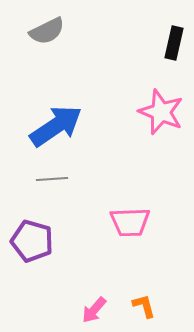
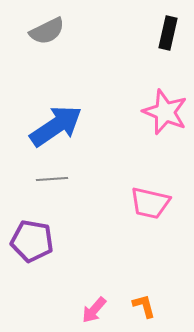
black rectangle: moved 6 px left, 10 px up
pink star: moved 4 px right
pink trapezoid: moved 20 px right, 19 px up; rotated 15 degrees clockwise
purple pentagon: rotated 6 degrees counterclockwise
